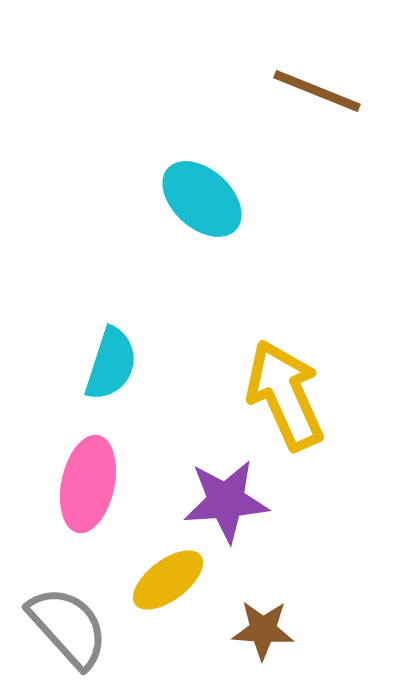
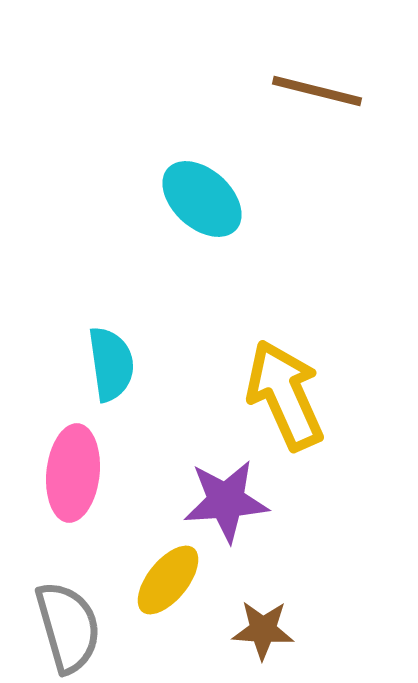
brown line: rotated 8 degrees counterclockwise
cyan semicircle: rotated 26 degrees counterclockwise
pink ellipse: moved 15 px left, 11 px up; rotated 6 degrees counterclockwise
yellow ellipse: rotated 14 degrees counterclockwise
gray semicircle: rotated 26 degrees clockwise
